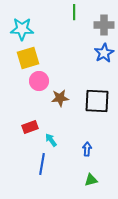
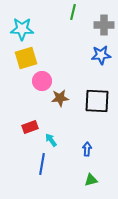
green line: moved 1 px left; rotated 14 degrees clockwise
blue star: moved 3 px left, 2 px down; rotated 24 degrees clockwise
yellow square: moved 2 px left
pink circle: moved 3 px right
